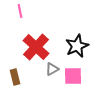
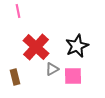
pink line: moved 2 px left
